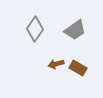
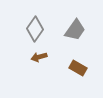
gray trapezoid: rotated 20 degrees counterclockwise
brown arrow: moved 17 px left, 7 px up
